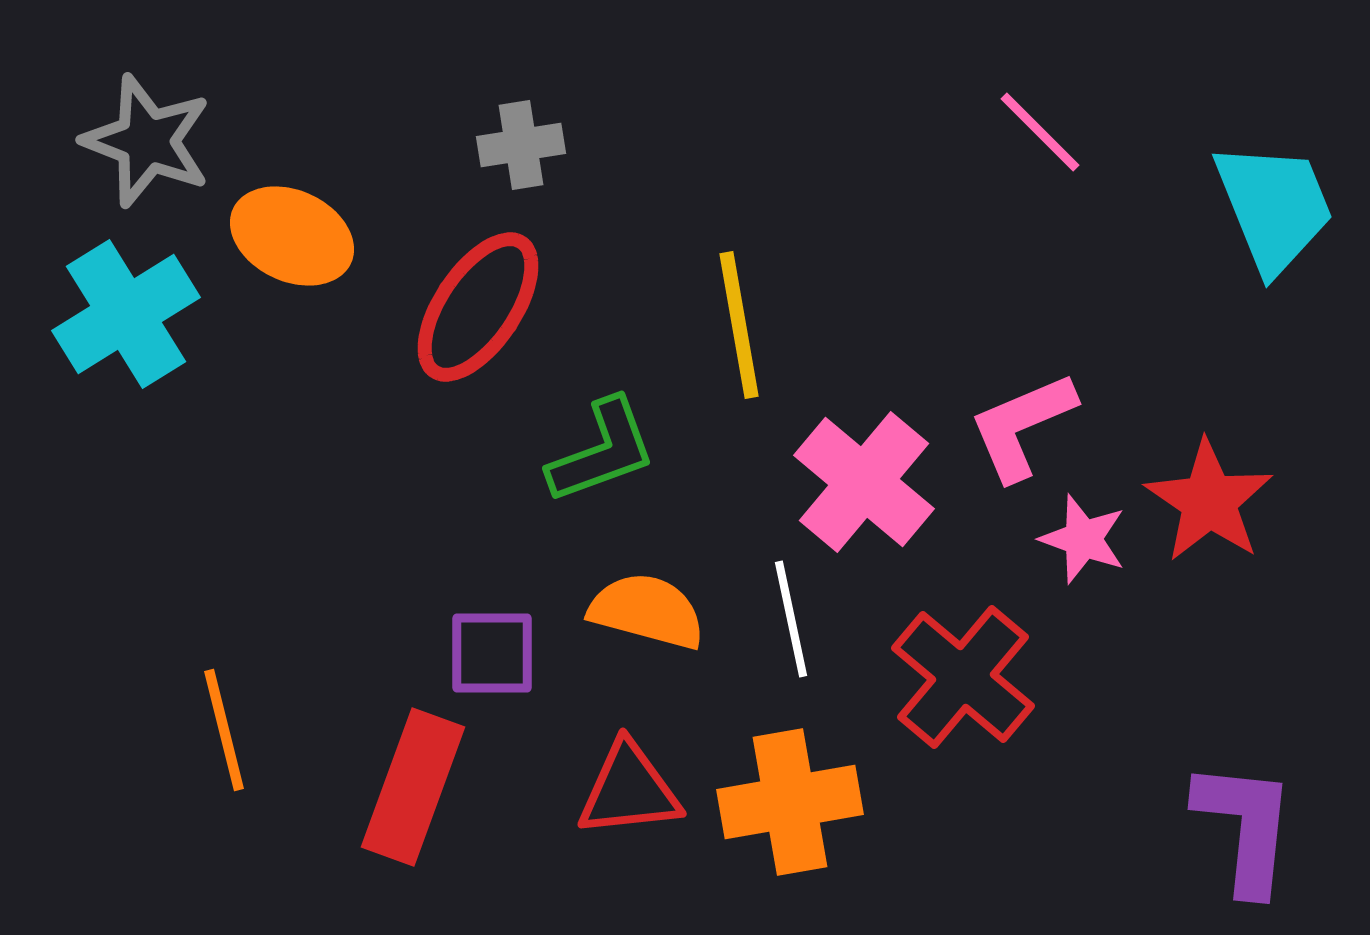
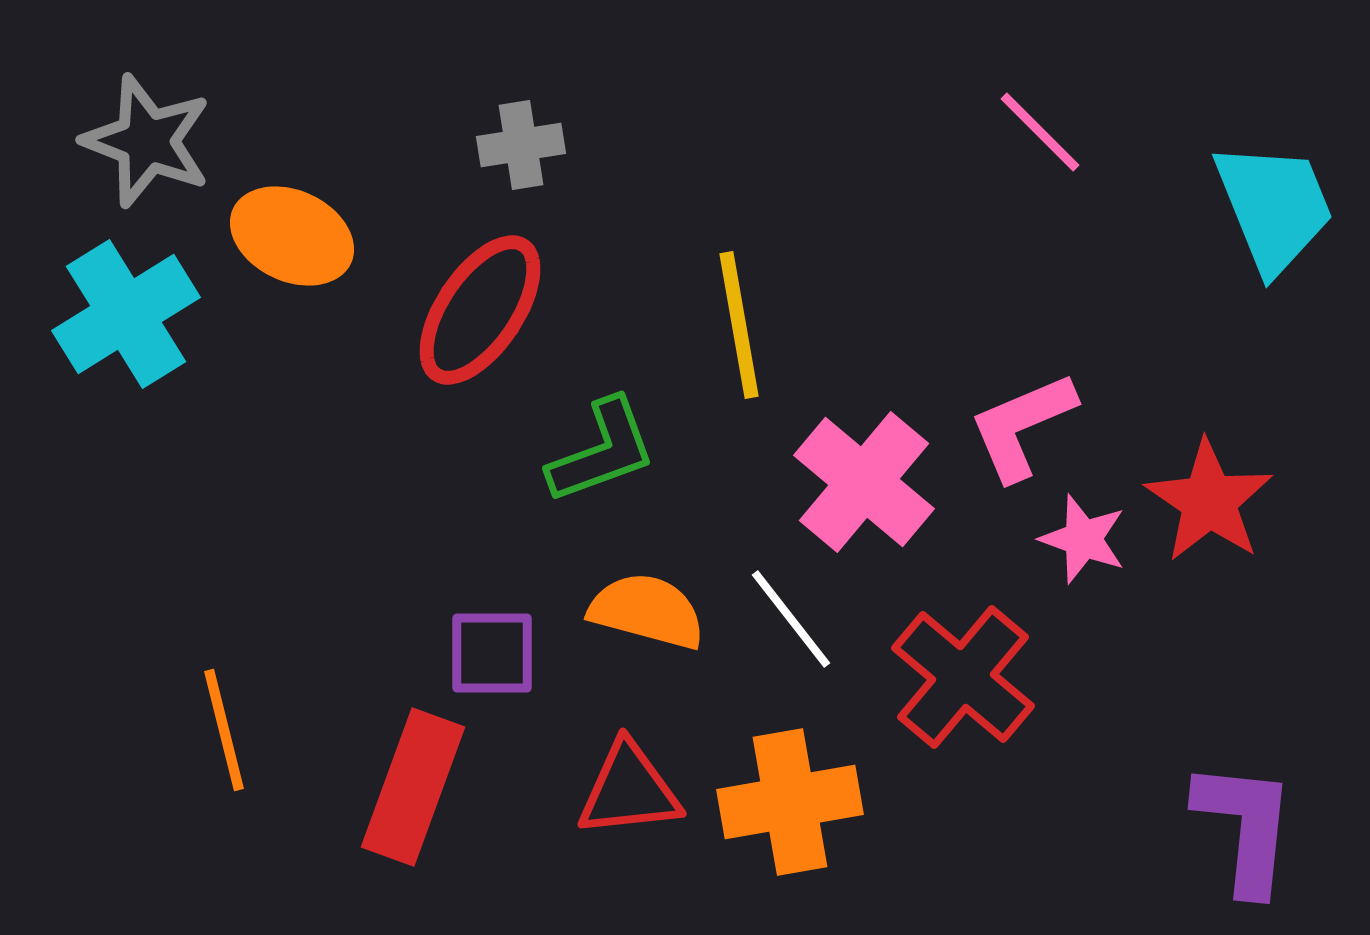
red ellipse: moved 2 px right, 3 px down
white line: rotated 26 degrees counterclockwise
